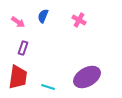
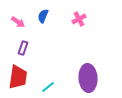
pink cross: moved 1 px up; rotated 32 degrees clockwise
purple ellipse: moved 1 px right, 1 px down; rotated 64 degrees counterclockwise
cyan line: rotated 56 degrees counterclockwise
